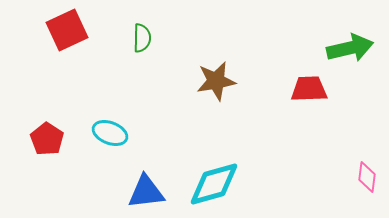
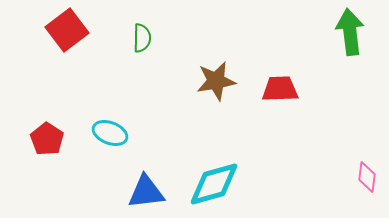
red square: rotated 12 degrees counterclockwise
green arrow: moved 16 px up; rotated 84 degrees counterclockwise
red trapezoid: moved 29 px left
